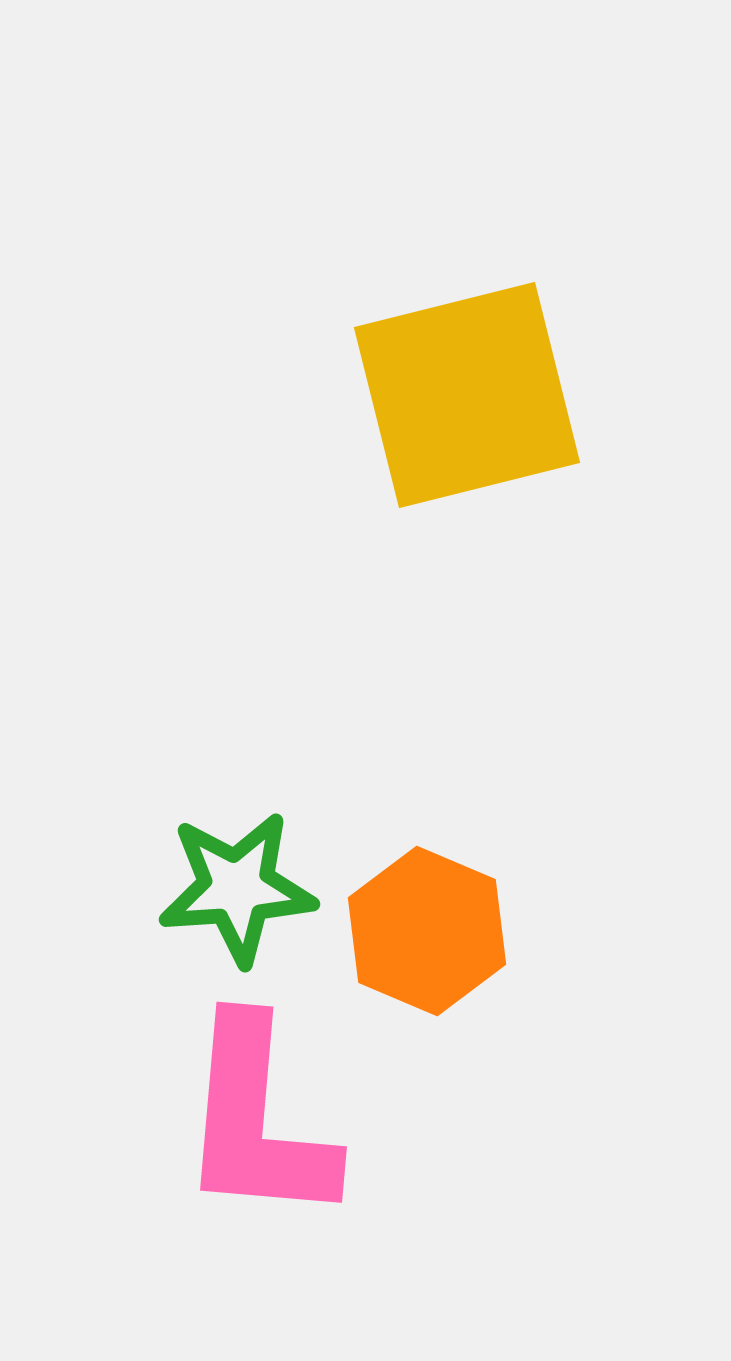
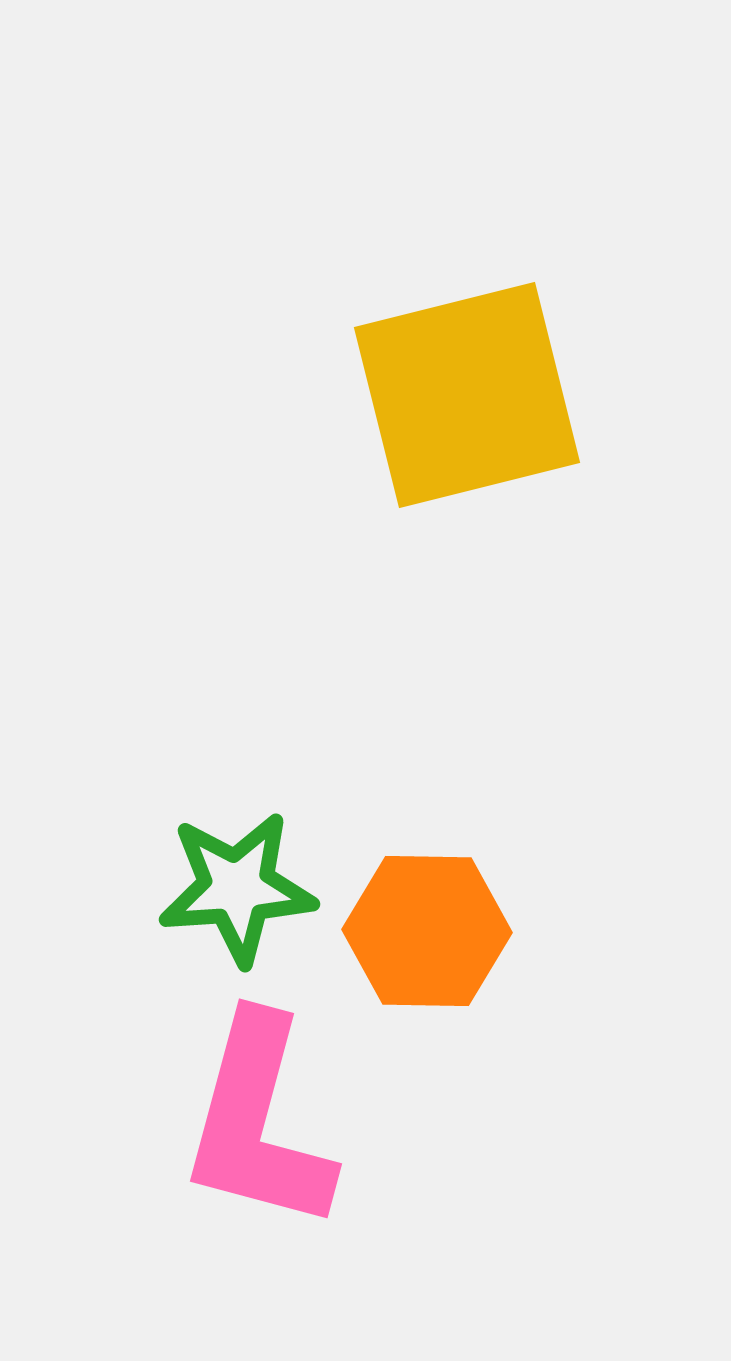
orange hexagon: rotated 22 degrees counterclockwise
pink L-shape: moved 1 px right, 2 px down; rotated 10 degrees clockwise
